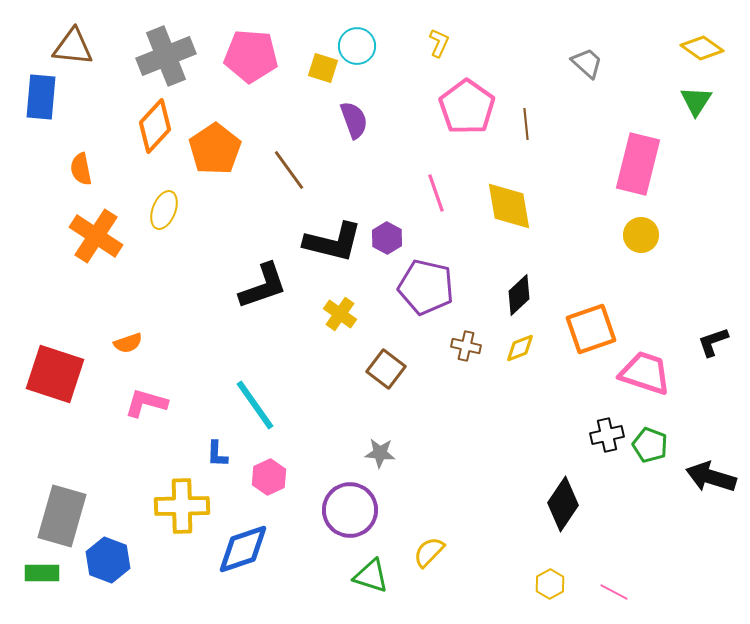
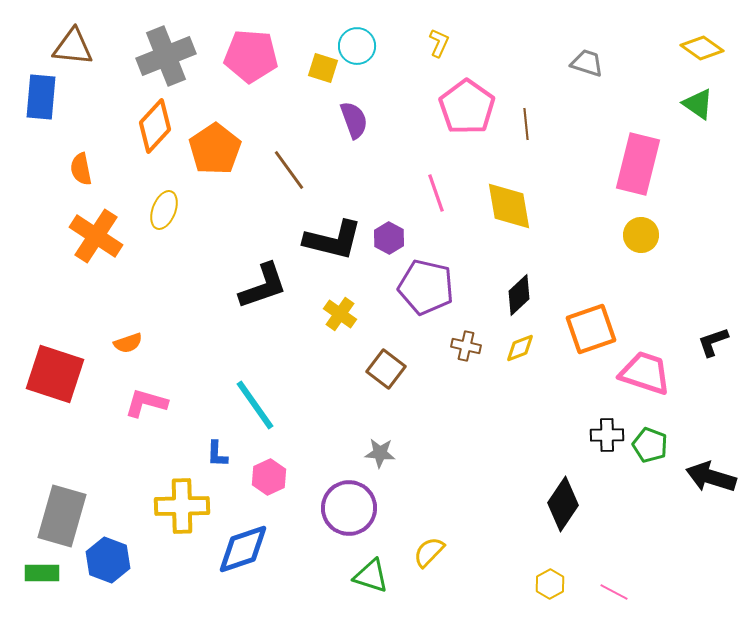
gray trapezoid at (587, 63): rotated 24 degrees counterclockwise
green triangle at (696, 101): moved 2 px right, 3 px down; rotated 28 degrees counterclockwise
purple hexagon at (387, 238): moved 2 px right
black L-shape at (333, 242): moved 2 px up
black cross at (607, 435): rotated 12 degrees clockwise
purple circle at (350, 510): moved 1 px left, 2 px up
